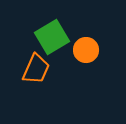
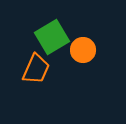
orange circle: moved 3 px left
